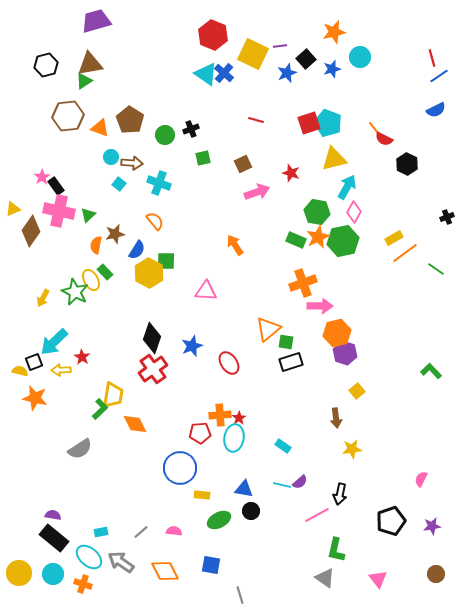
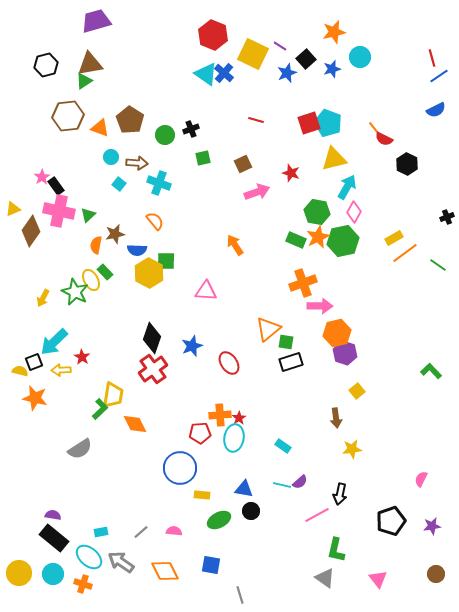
purple line at (280, 46): rotated 40 degrees clockwise
brown arrow at (132, 163): moved 5 px right
blue semicircle at (137, 250): rotated 60 degrees clockwise
green line at (436, 269): moved 2 px right, 4 px up
